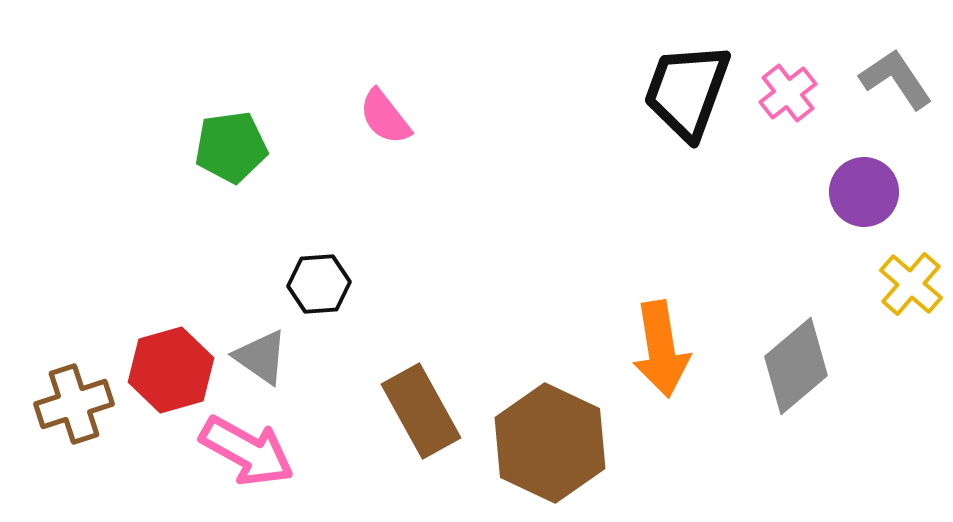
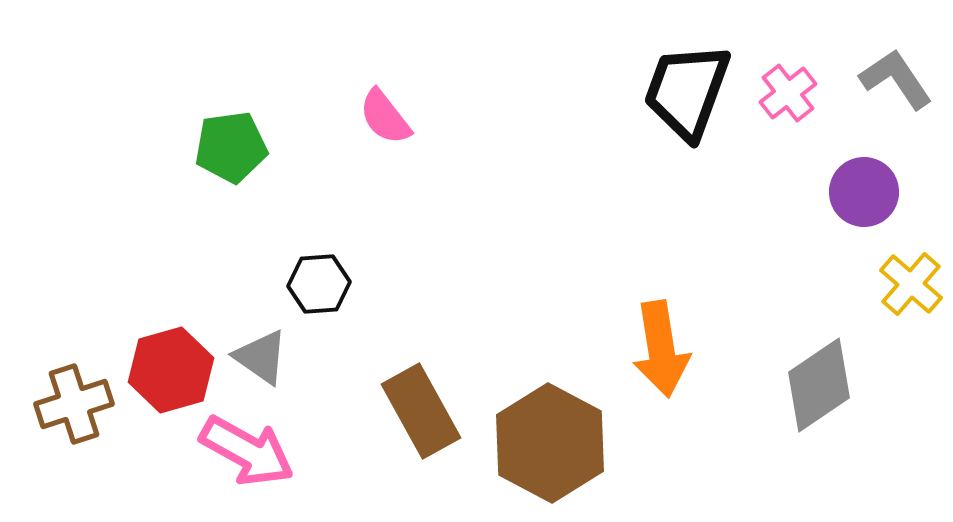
gray diamond: moved 23 px right, 19 px down; rotated 6 degrees clockwise
brown hexagon: rotated 3 degrees clockwise
